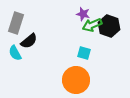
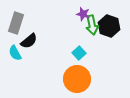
green arrow: rotated 78 degrees counterclockwise
cyan square: moved 5 px left; rotated 32 degrees clockwise
orange circle: moved 1 px right, 1 px up
